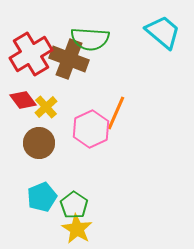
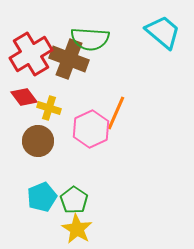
red diamond: moved 1 px right, 3 px up
yellow cross: moved 3 px right, 1 px down; rotated 30 degrees counterclockwise
brown circle: moved 1 px left, 2 px up
green pentagon: moved 5 px up
